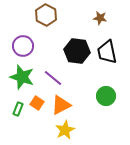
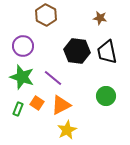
yellow star: moved 2 px right
